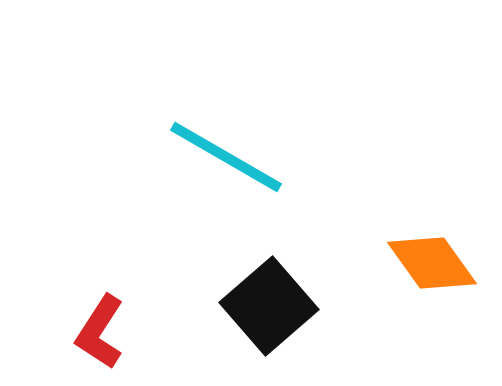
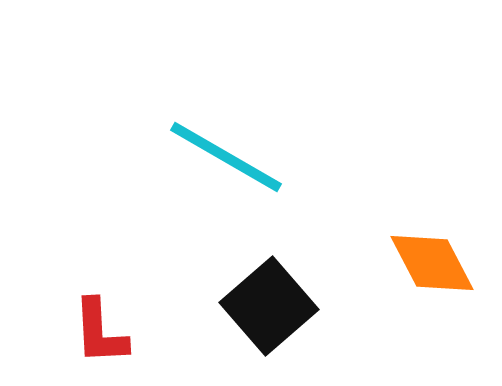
orange diamond: rotated 8 degrees clockwise
red L-shape: rotated 36 degrees counterclockwise
